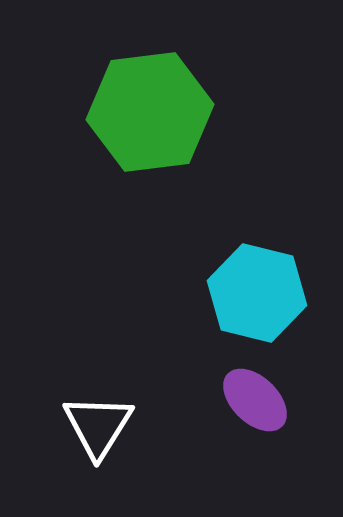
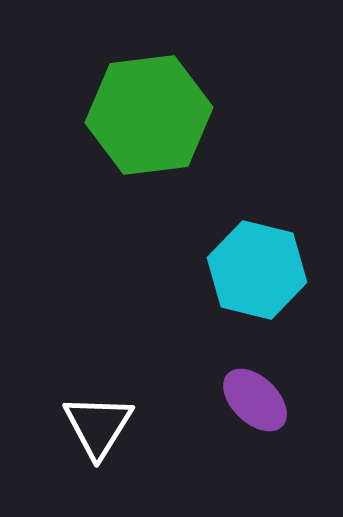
green hexagon: moved 1 px left, 3 px down
cyan hexagon: moved 23 px up
